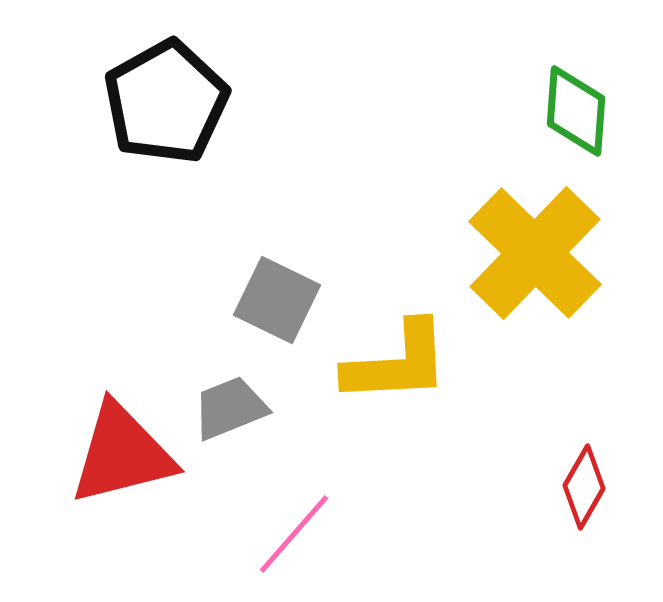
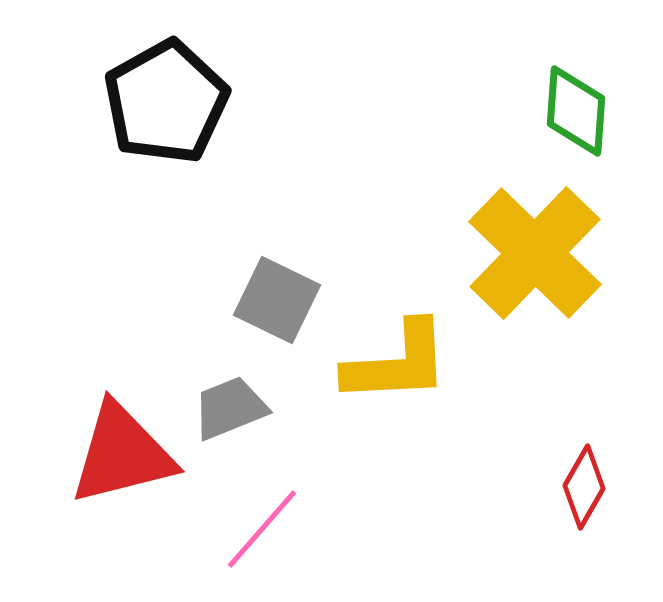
pink line: moved 32 px left, 5 px up
